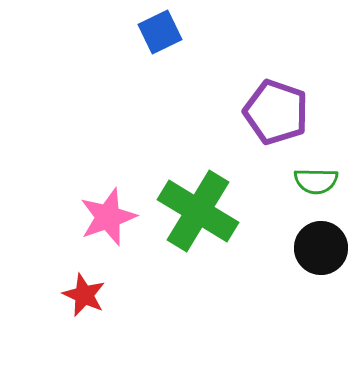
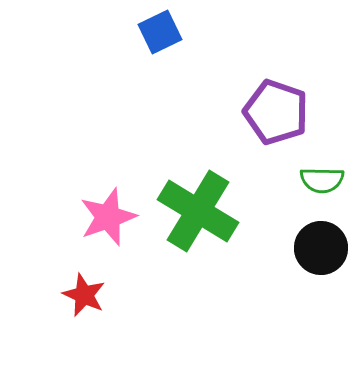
green semicircle: moved 6 px right, 1 px up
